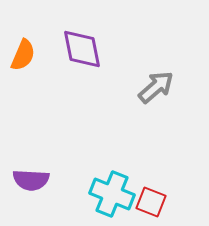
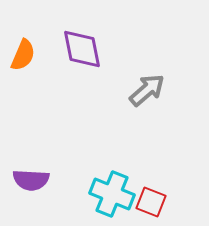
gray arrow: moved 9 px left, 3 px down
